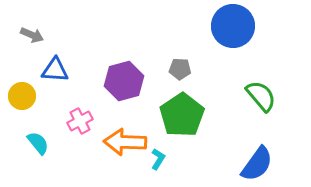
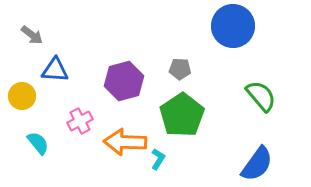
gray arrow: rotated 15 degrees clockwise
